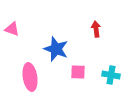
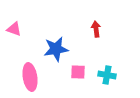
pink triangle: moved 2 px right
blue star: rotated 30 degrees counterclockwise
cyan cross: moved 4 px left
